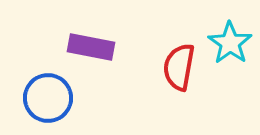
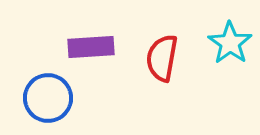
purple rectangle: rotated 15 degrees counterclockwise
red semicircle: moved 17 px left, 9 px up
